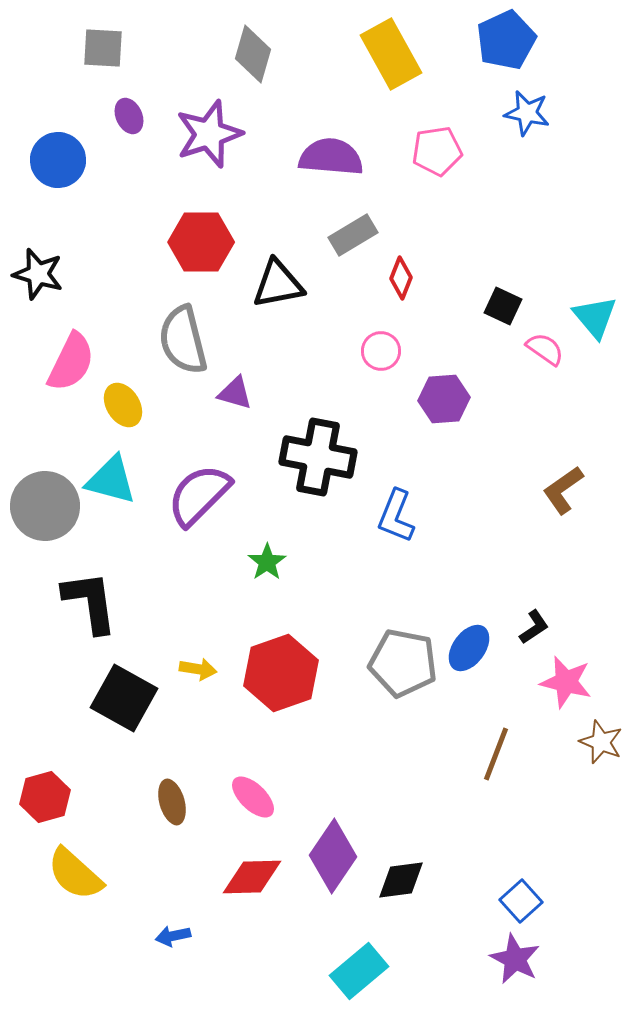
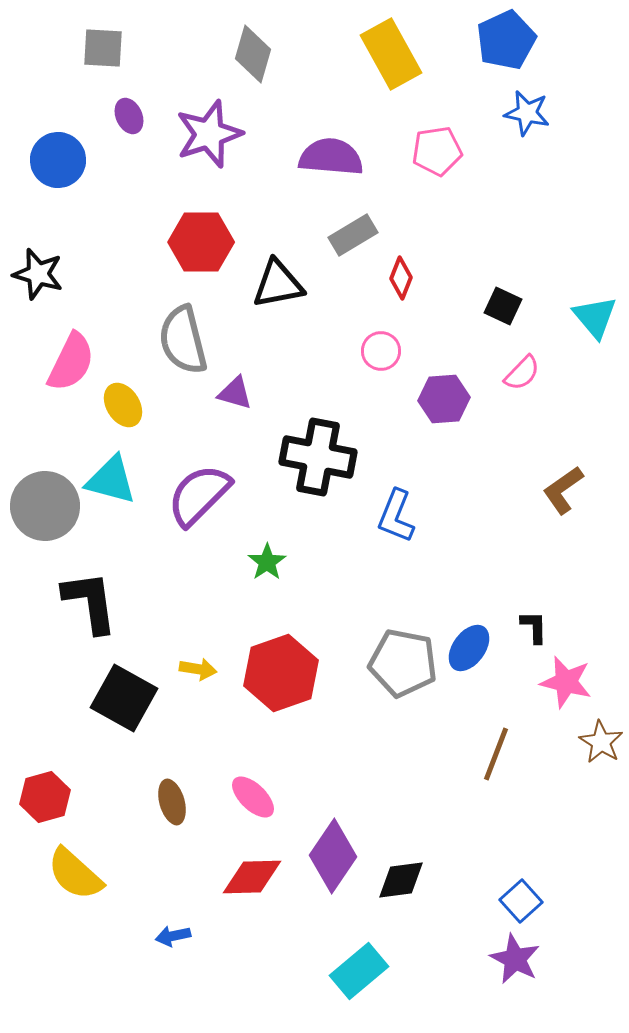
pink semicircle at (545, 349): moved 23 px left, 24 px down; rotated 99 degrees clockwise
black L-shape at (534, 627): rotated 57 degrees counterclockwise
brown star at (601, 742): rotated 9 degrees clockwise
